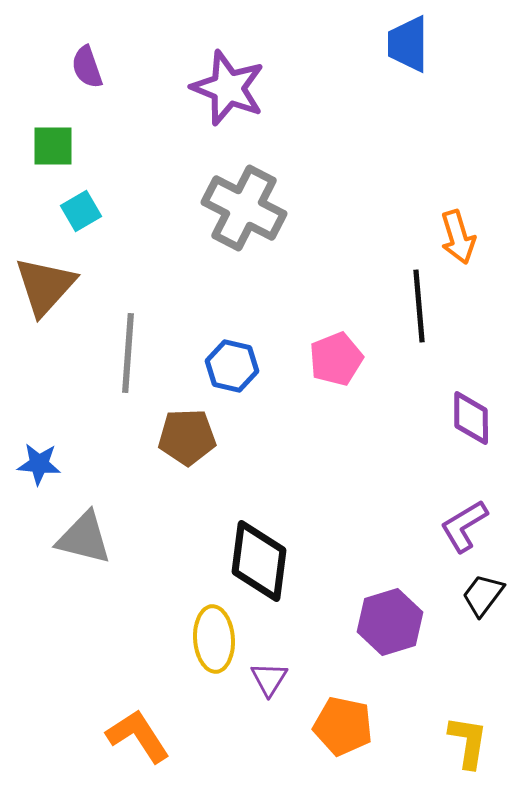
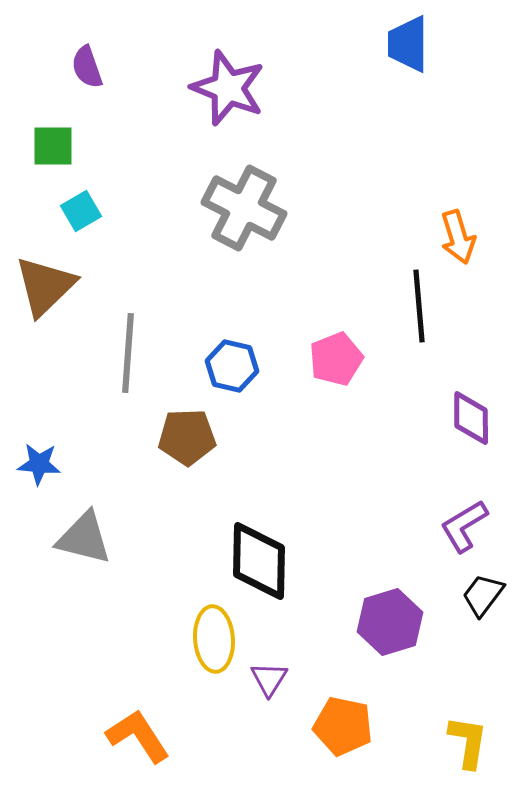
brown triangle: rotated 4 degrees clockwise
black diamond: rotated 6 degrees counterclockwise
